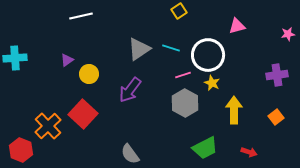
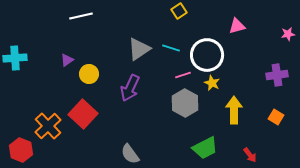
white circle: moved 1 px left
purple arrow: moved 2 px up; rotated 12 degrees counterclockwise
orange square: rotated 21 degrees counterclockwise
red arrow: moved 1 px right, 3 px down; rotated 35 degrees clockwise
